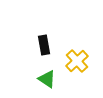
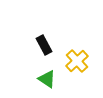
black rectangle: rotated 18 degrees counterclockwise
